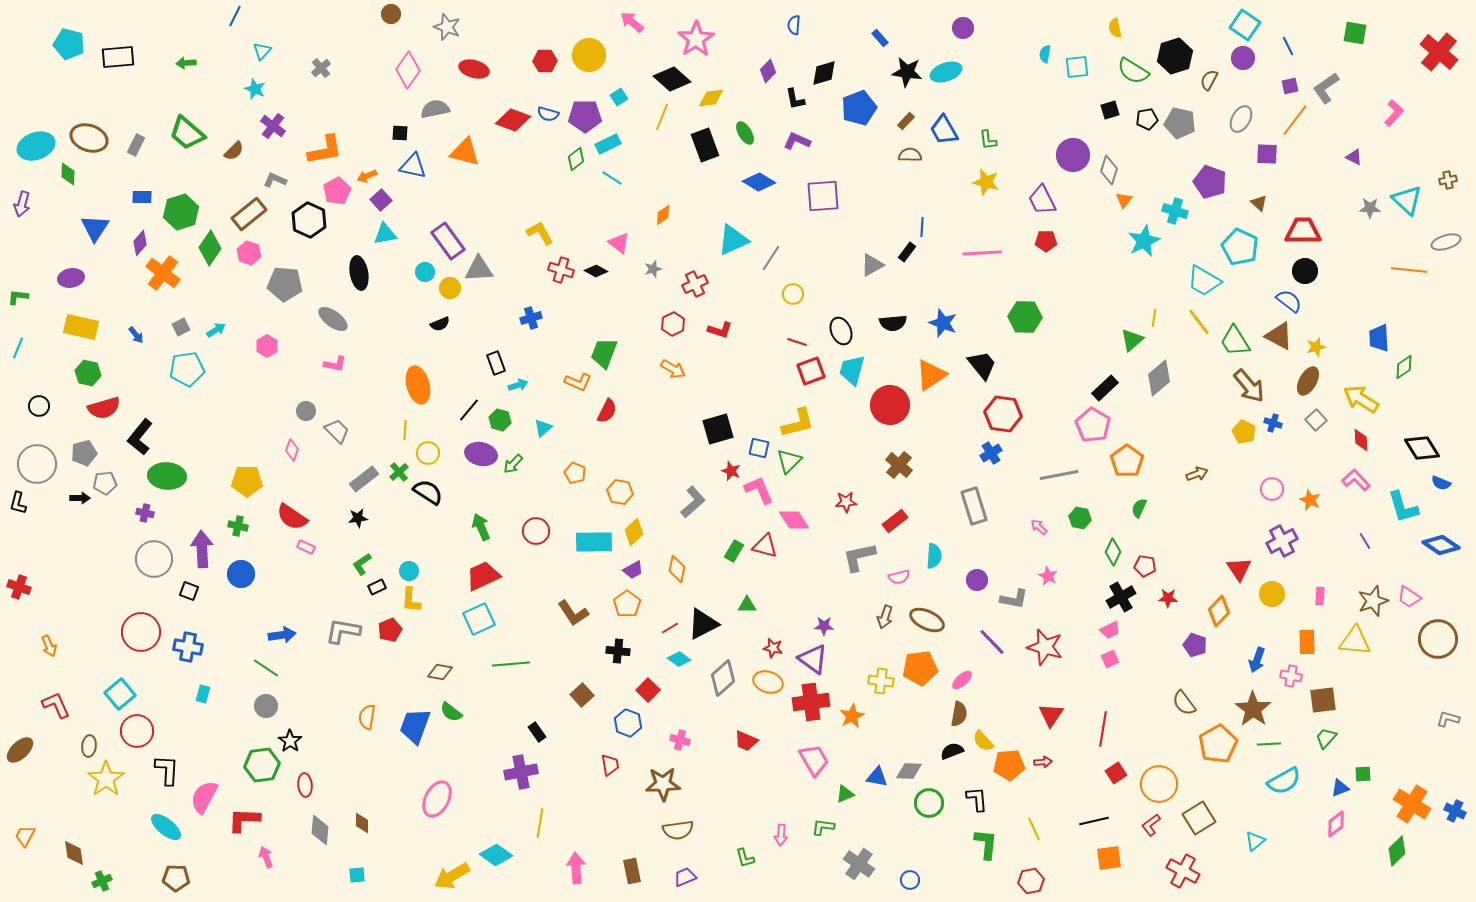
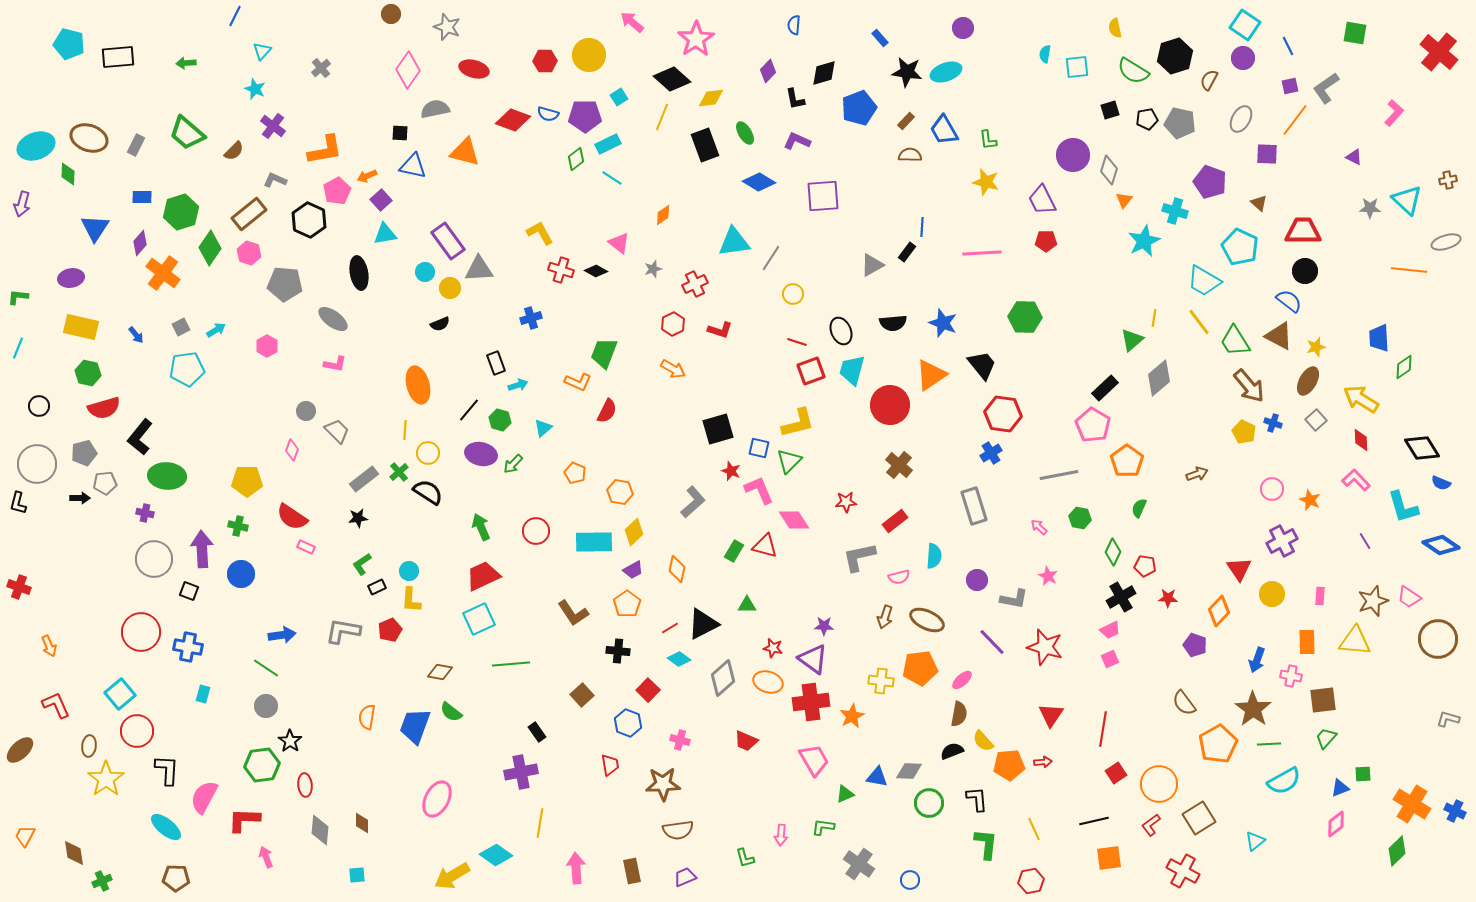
cyan triangle at (733, 240): moved 1 px right, 2 px down; rotated 16 degrees clockwise
